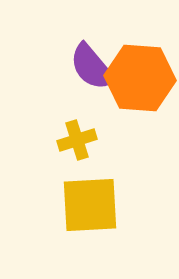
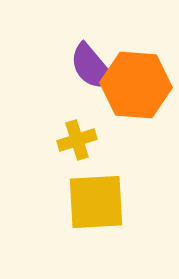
orange hexagon: moved 4 px left, 7 px down
yellow square: moved 6 px right, 3 px up
